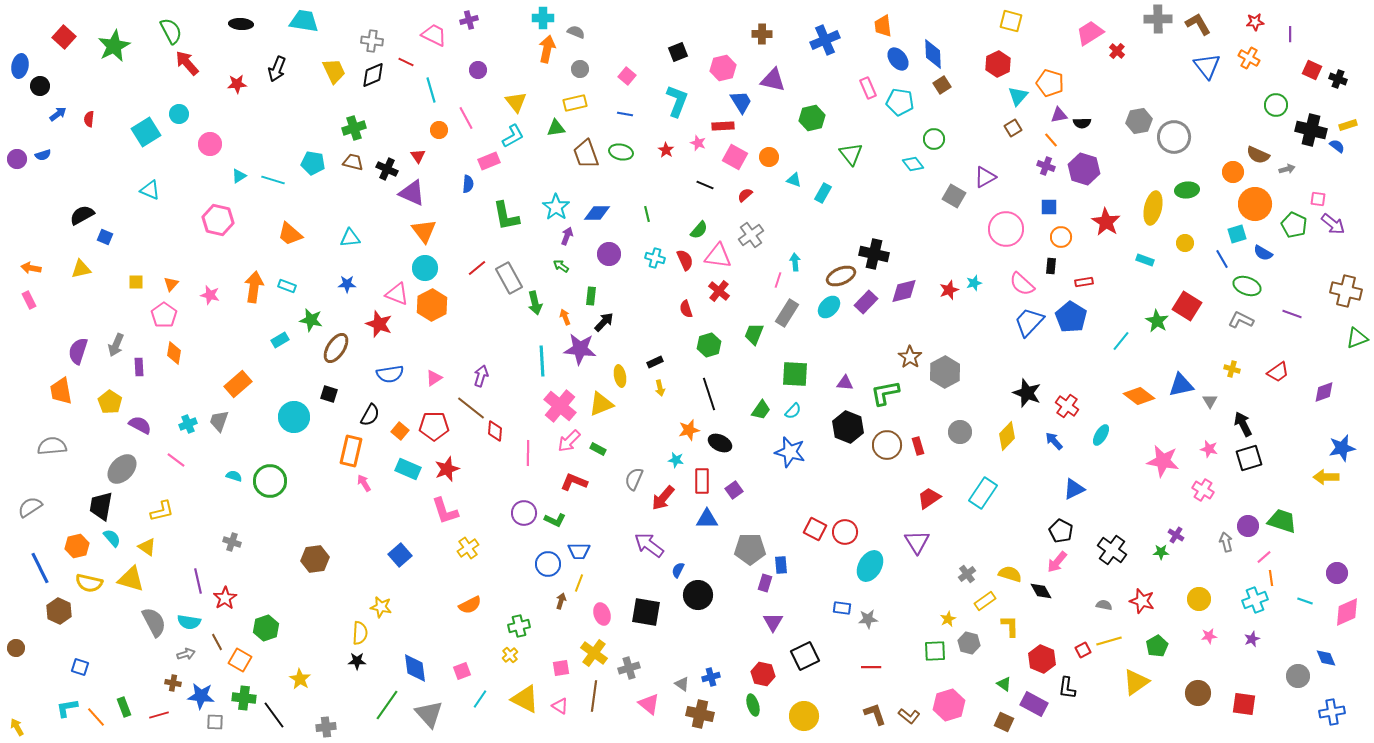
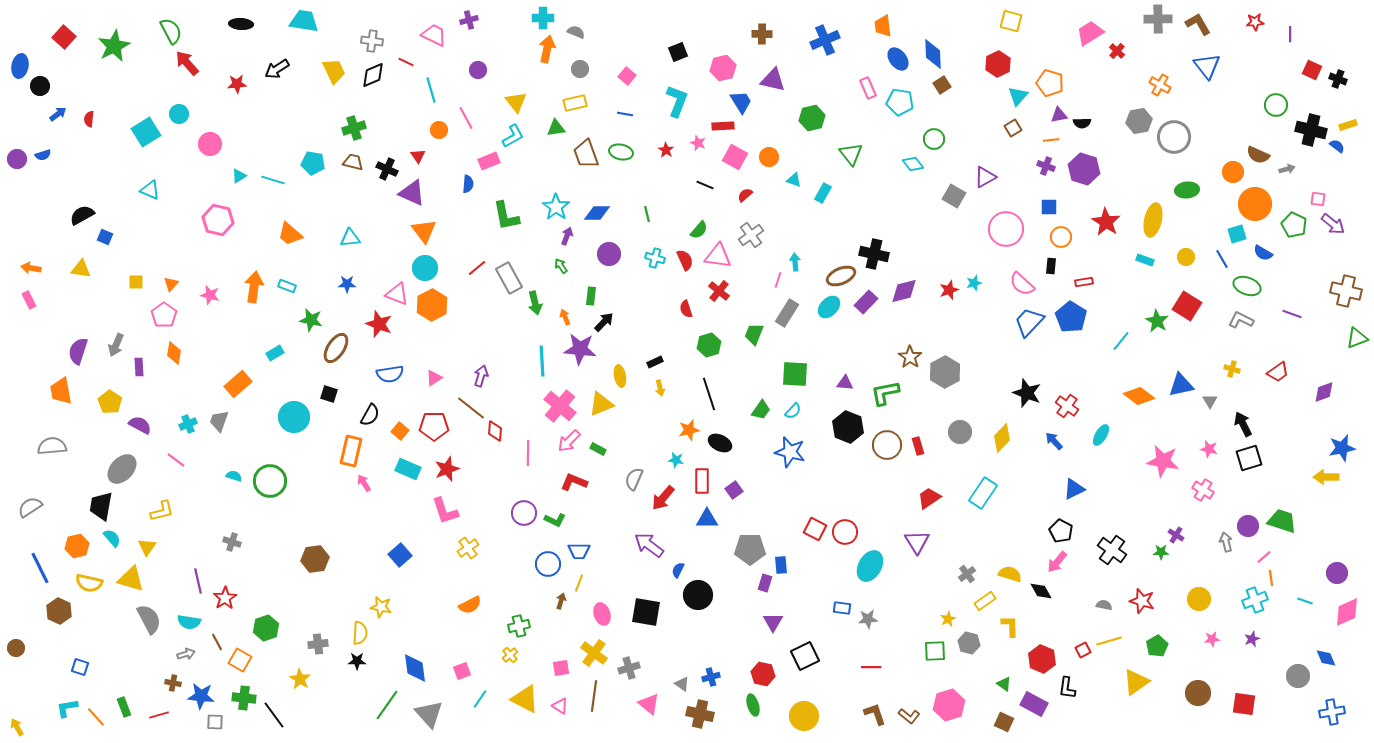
orange cross at (1249, 58): moved 89 px left, 27 px down
black arrow at (277, 69): rotated 35 degrees clockwise
orange line at (1051, 140): rotated 56 degrees counterclockwise
yellow ellipse at (1153, 208): moved 12 px down
yellow circle at (1185, 243): moved 1 px right, 14 px down
green arrow at (561, 266): rotated 21 degrees clockwise
yellow triangle at (81, 269): rotated 20 degrees clockwise
cyan rectangle at (280, 340): moved 5 px left, 13 px down
yellow diamond at (1007, 436): moved 5 px left, 2 px down
yellow triangle at (147, 547): rotated 30 degrees clockwise
gray semicircle at (154, 622): moved 5 px left, 3 px up
pink star at (1209, 636): moved 3 px right, 3 px down
gray cross at (326, 727): moved 8 px left, 83 px up
